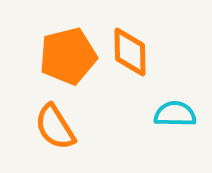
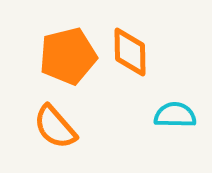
cyan semicircle: moved 1 px down
orange semicircle: rotated 9 degrees counterclockwise
